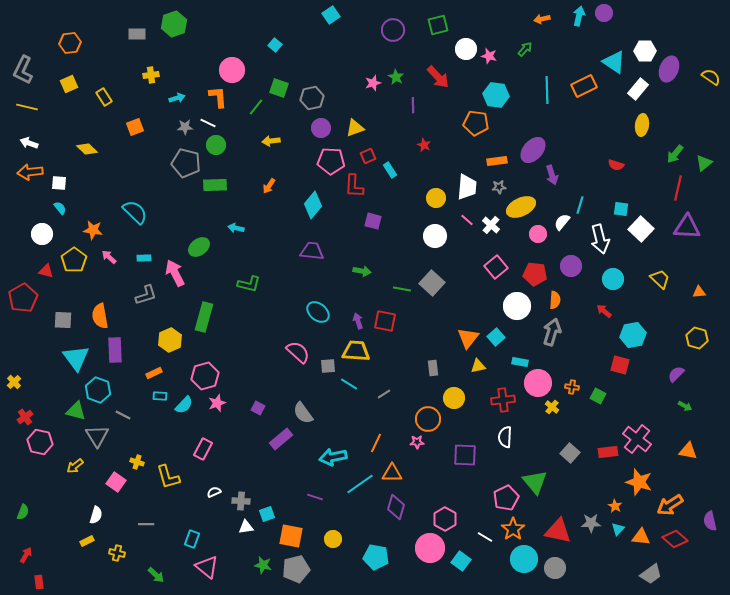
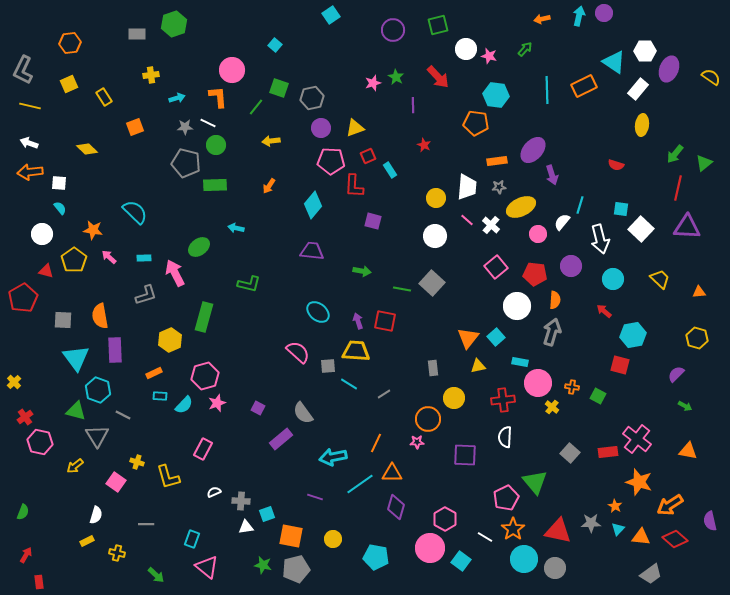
yellow line at (27, 107): moved 3 px right, 1 px up
